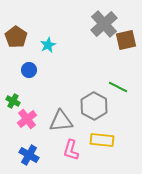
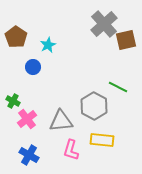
blue circle: moved 4 px right, 3 px up
